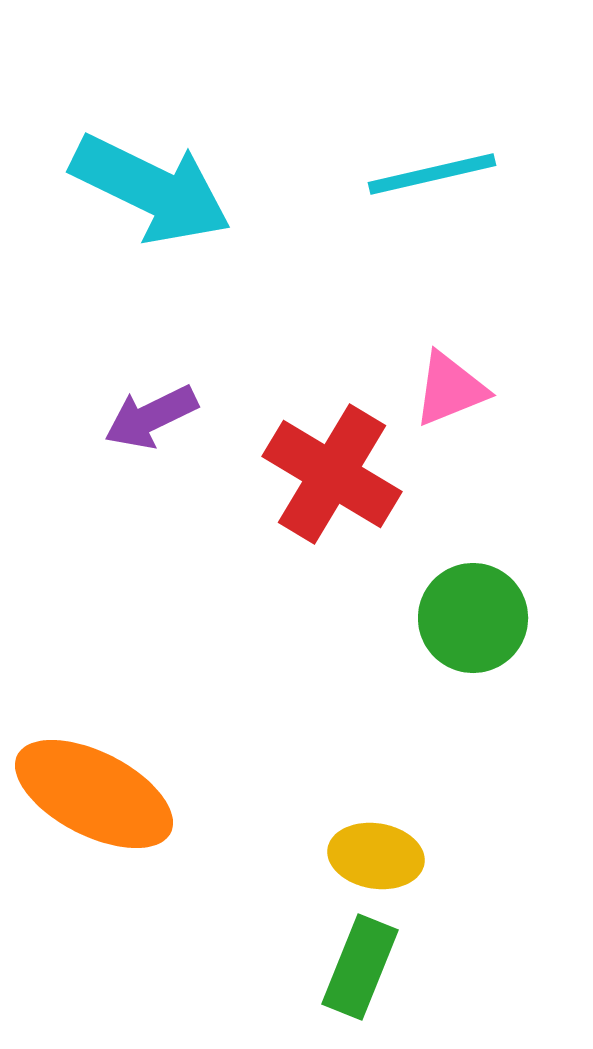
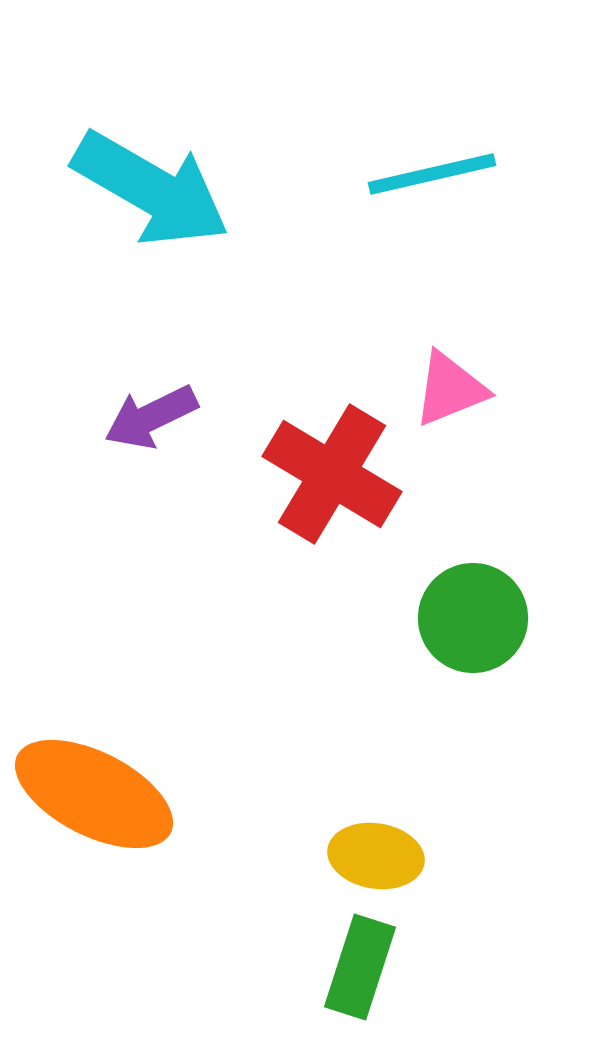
cyan arrow: rotated 4 degrees clockwise
green rectangle: rotated 4 degrees counterclockwise
